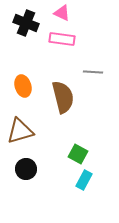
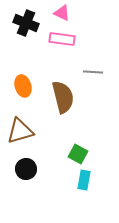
cyan rectangle: rotated 18 degrees counterclockwise
